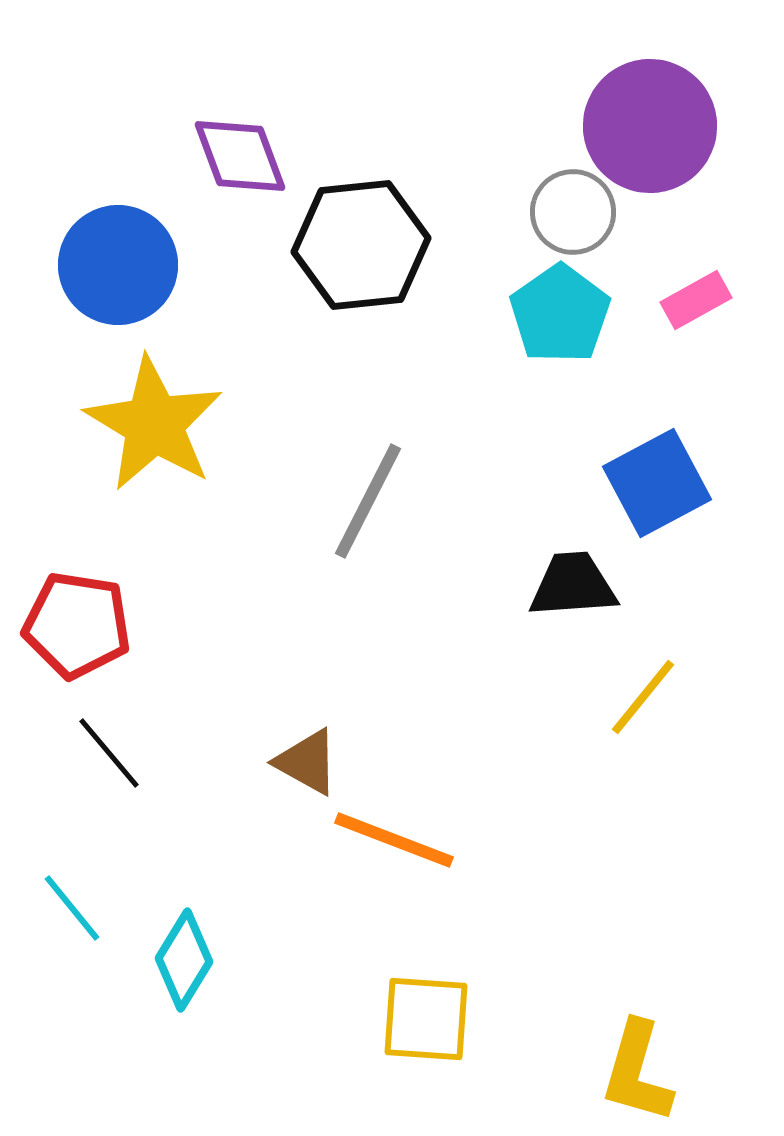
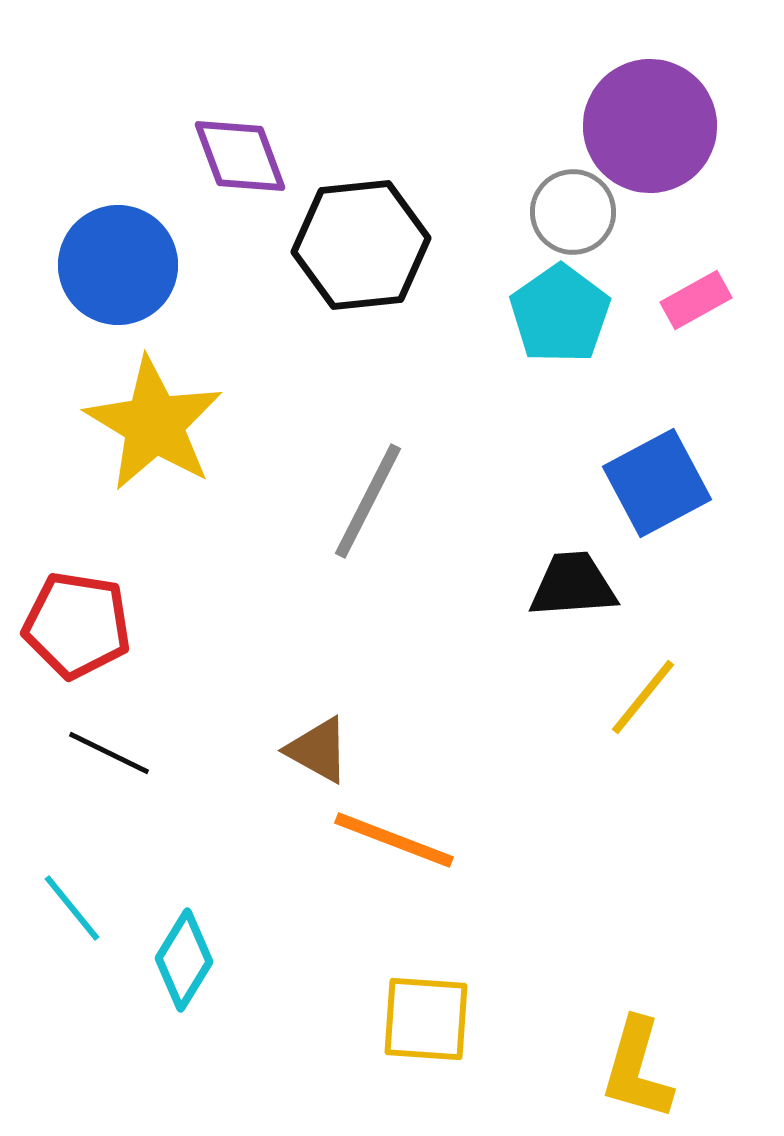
black line: rotated 24 degrees counterclockwise
brown triangle: moved 11 px right, 12 px up
yellow L-shape: moved 3 px up
